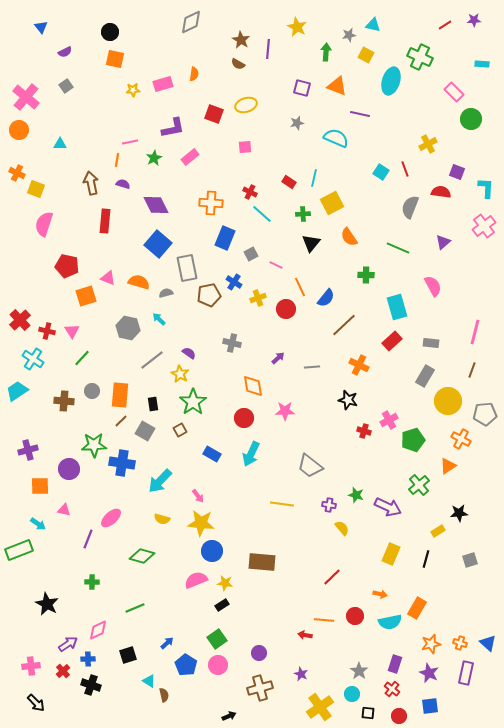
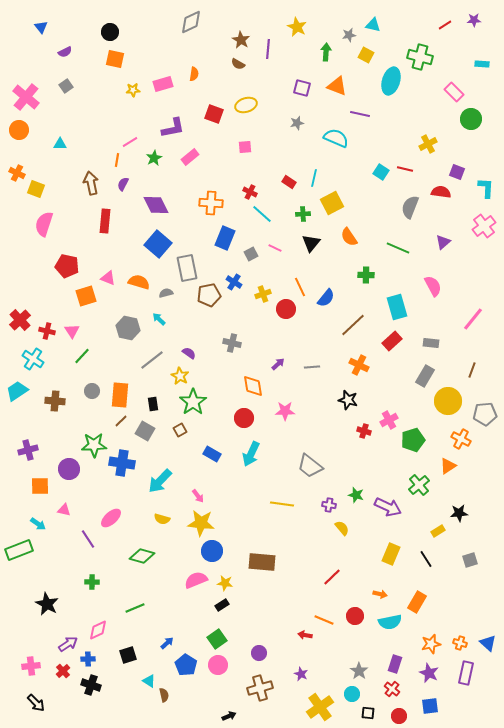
green cross at (420, 57): rotated 10 degrees counterclockwise
pink line at (130, 142): rotated 21 degrees counterclockwise
red line at (405, 169): rotated 56 degrees counterclockwise
purple semicircle at (123, 184): rotated 80 degrees counterclockwise
pink line at (276, 265): moved 1 px left, 17 px up
yellow cross at (258, 298): moved 5 px right, 4 px up
brown line at (344, 325): moved 9 px right
pink line at (475, 332): moved 2 px left, 13 px up; rotated 25 degrees clockwise
green line at (82, 358): moved 2 px up
purple arrow at (278, 358): moved 6 px down
yellow star at (180, 374): moved 2 px down
brown cross at (64, 401): moved 9 px left
purple line at (88, 539): rotated 54 degrees counterclockwise
black line at (426, 559): rotated 48 degrees counterclockwise
orange rectangle at (417, 608): moved 6 px up
orange line at (324, 620): rotated 18 degrees clockwise
